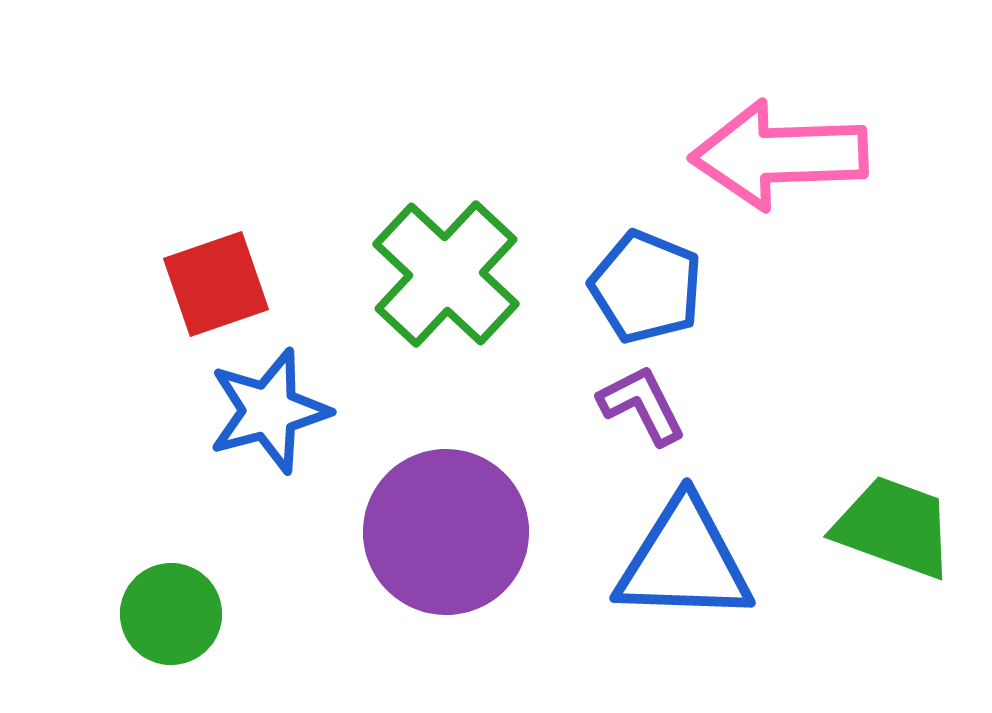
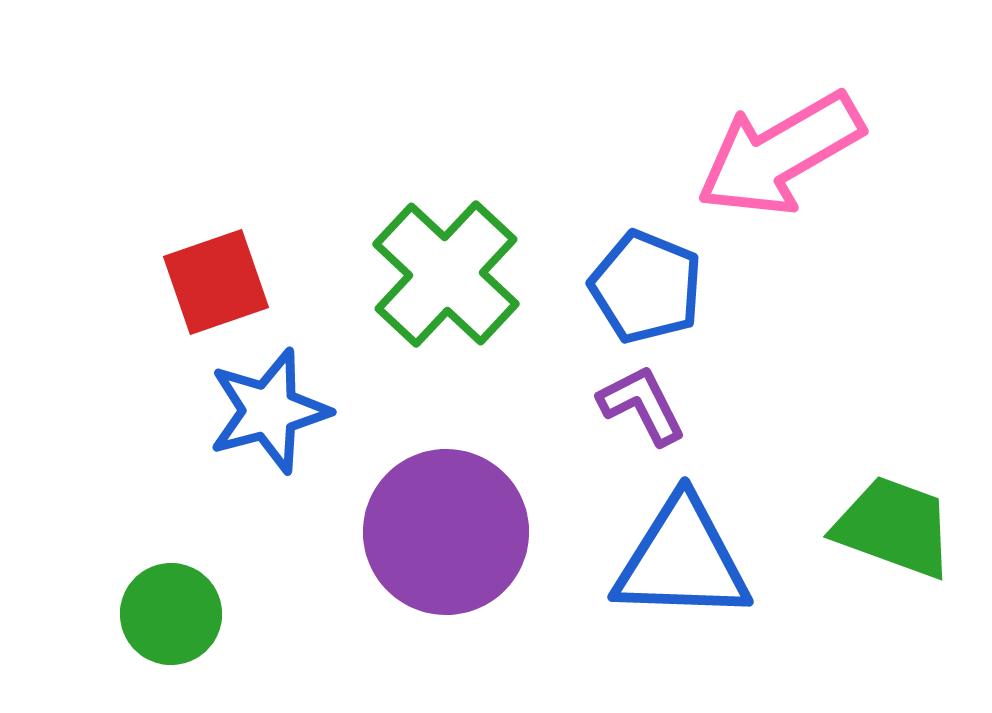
pink arrow: moved 1 px right, 1 px up; rotated 28 degrees counterclockwise
red square: moved 2 px up
blue triangle: moved 2 px left, 1 px up
